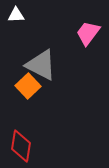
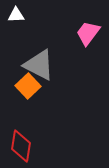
gray triangle: moved 2 px left
